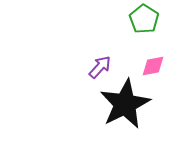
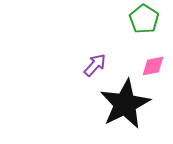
purple arrow: moved 5 px left, 2 px up
